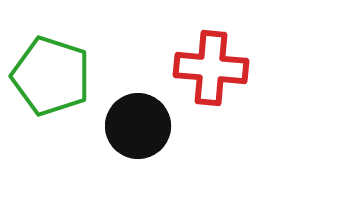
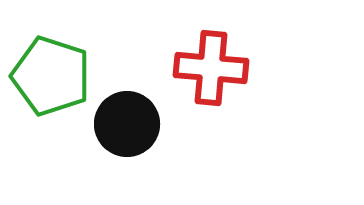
black circle: moved 11 px left, 2 px up
